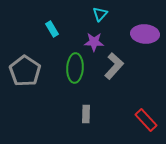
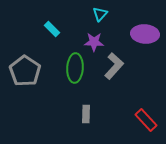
cyan rectangle: rotated 14 degrees counterclockwise
